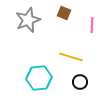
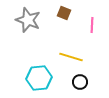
gray star: rotated 30 degrees counterclockwise
